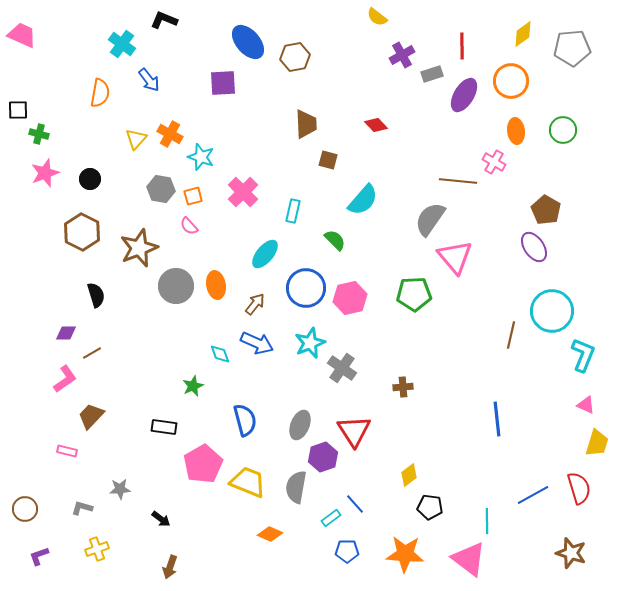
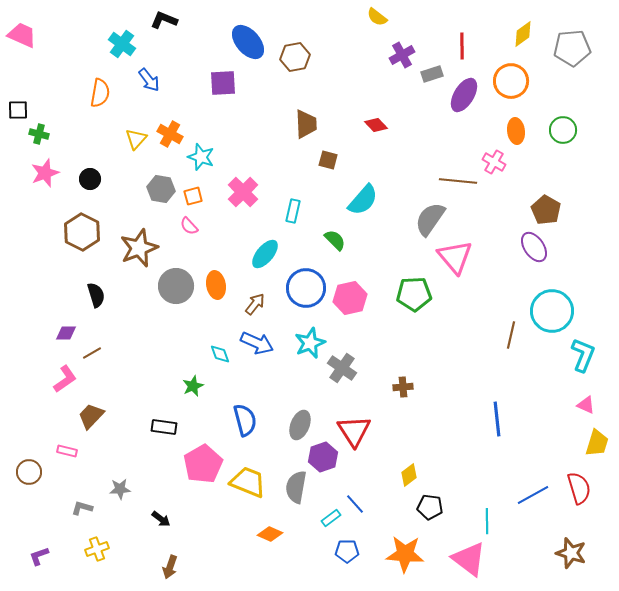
brown circle at (25, 509): moved 4 px right, 37 px up
